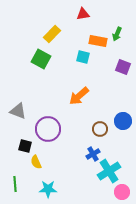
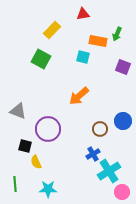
yellow rectangle: moved 4 px up
